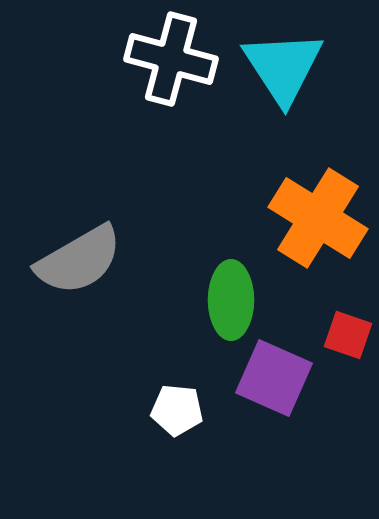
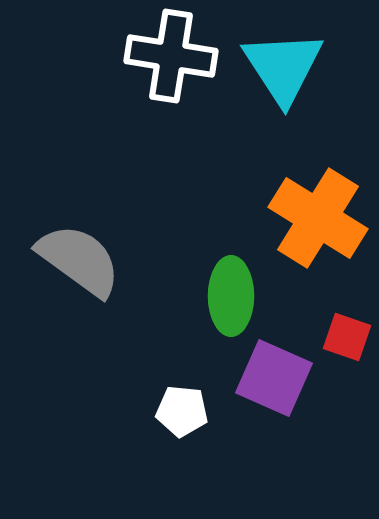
white cross: moved 3 px up; rotated 6 degrees counterclockwise
gray semicircle: rotated 114 degrees counterclockwise
green ellipse: moved 4 px up
red square: moved 1 px left, 2 px down
white pentagon: moved 5 px right, 1 px down
